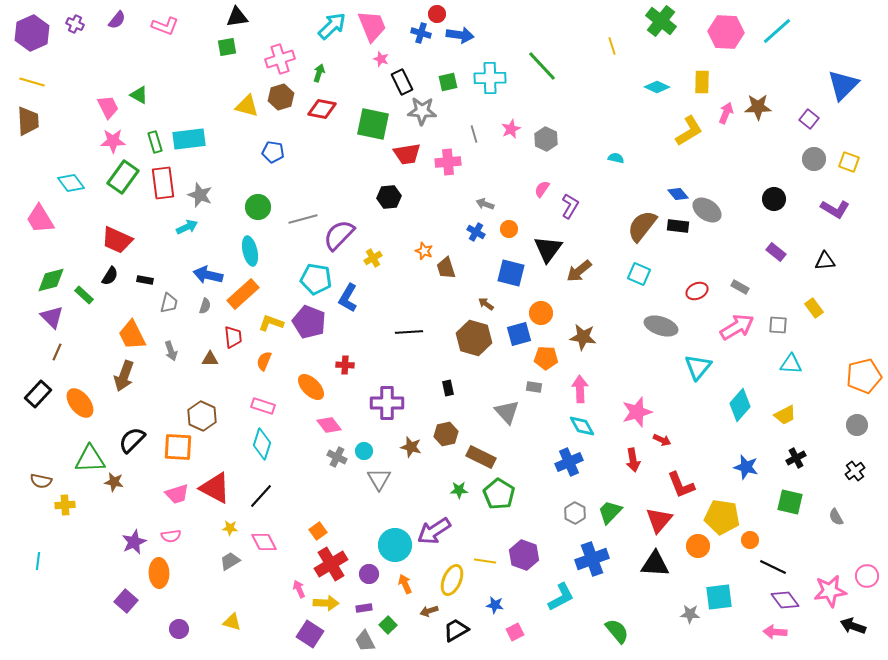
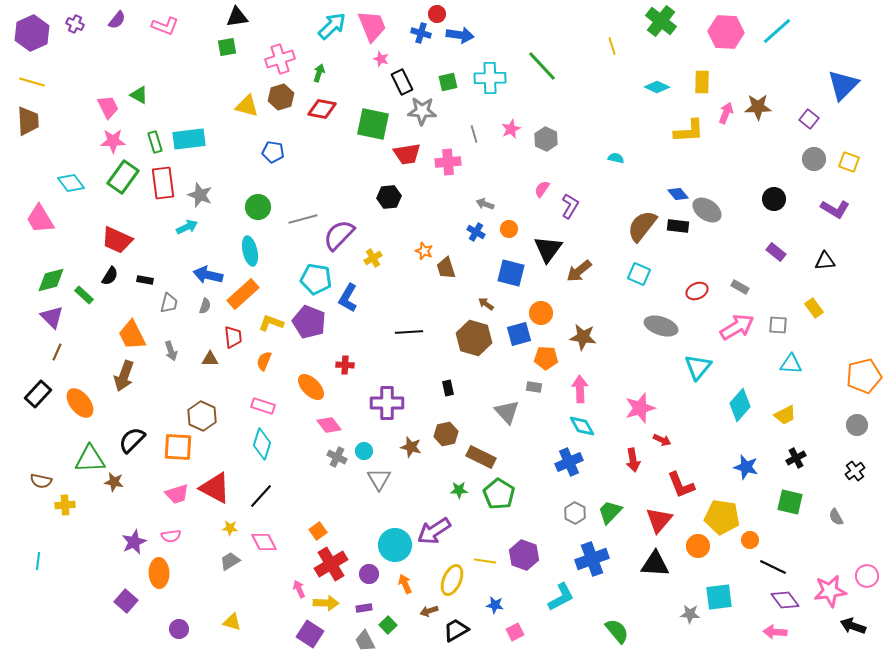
yellow L-shape at (689, 131): rotated 28 degrees clockwise
pink star at (637, 412): moved 3 px right, 4 px up
